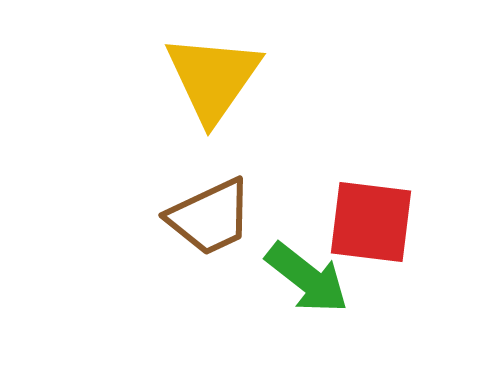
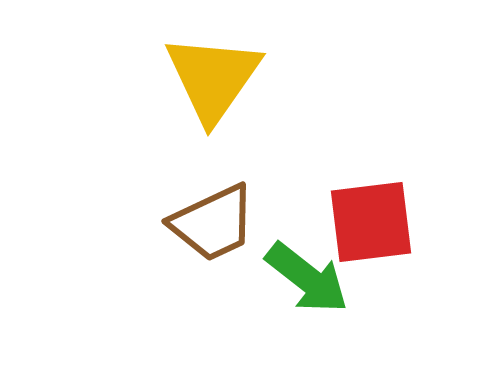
brown trapezoid: moved 3 px right, 6 px down
red square: rotated 14 degrees counterclockwise
